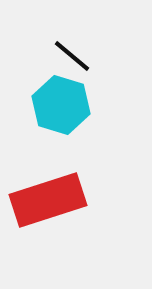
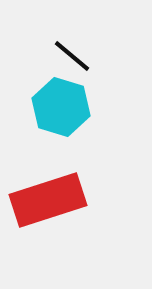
cyan hexagon: moved 2 px down
